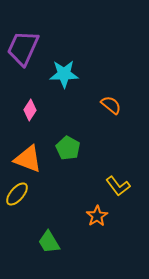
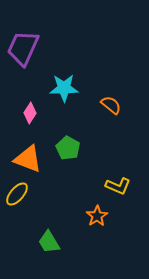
cyan star: moved 14 px down
pink diamond: moved 3 px down
yellow L-shape: rotated 30 degrees counterclockwise
